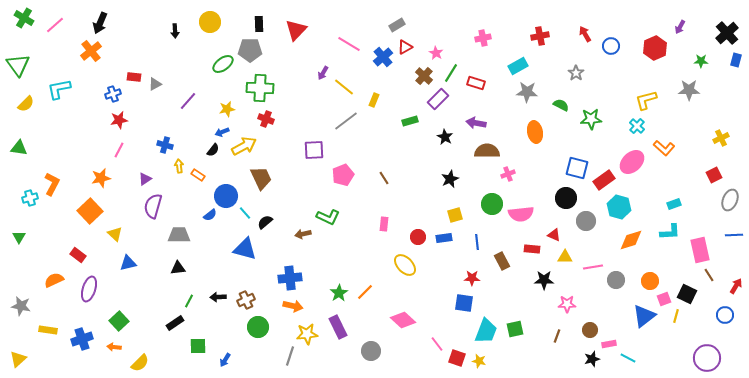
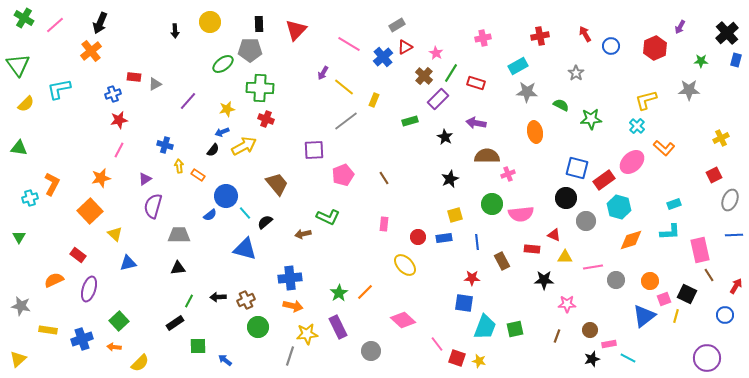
brown semicircle at (487, 151): moved 5 px down
brown trapezoid at (261, 178): moved 16 px right, 6 px down; rotated 15 degrees counterclockwise
cyan trapezoid at (486, 331): moved 1 px left, 4 px up
blue arrow at (225, 360): rotated 96 degrees clockwise
